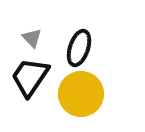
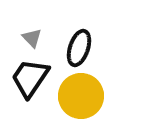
black trapezoid: moved 1 px down
yellow circle: moved 2 px down
